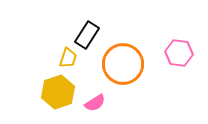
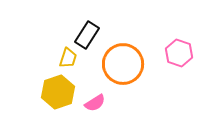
pink hexagon: rotated 12 degrees clockwise
